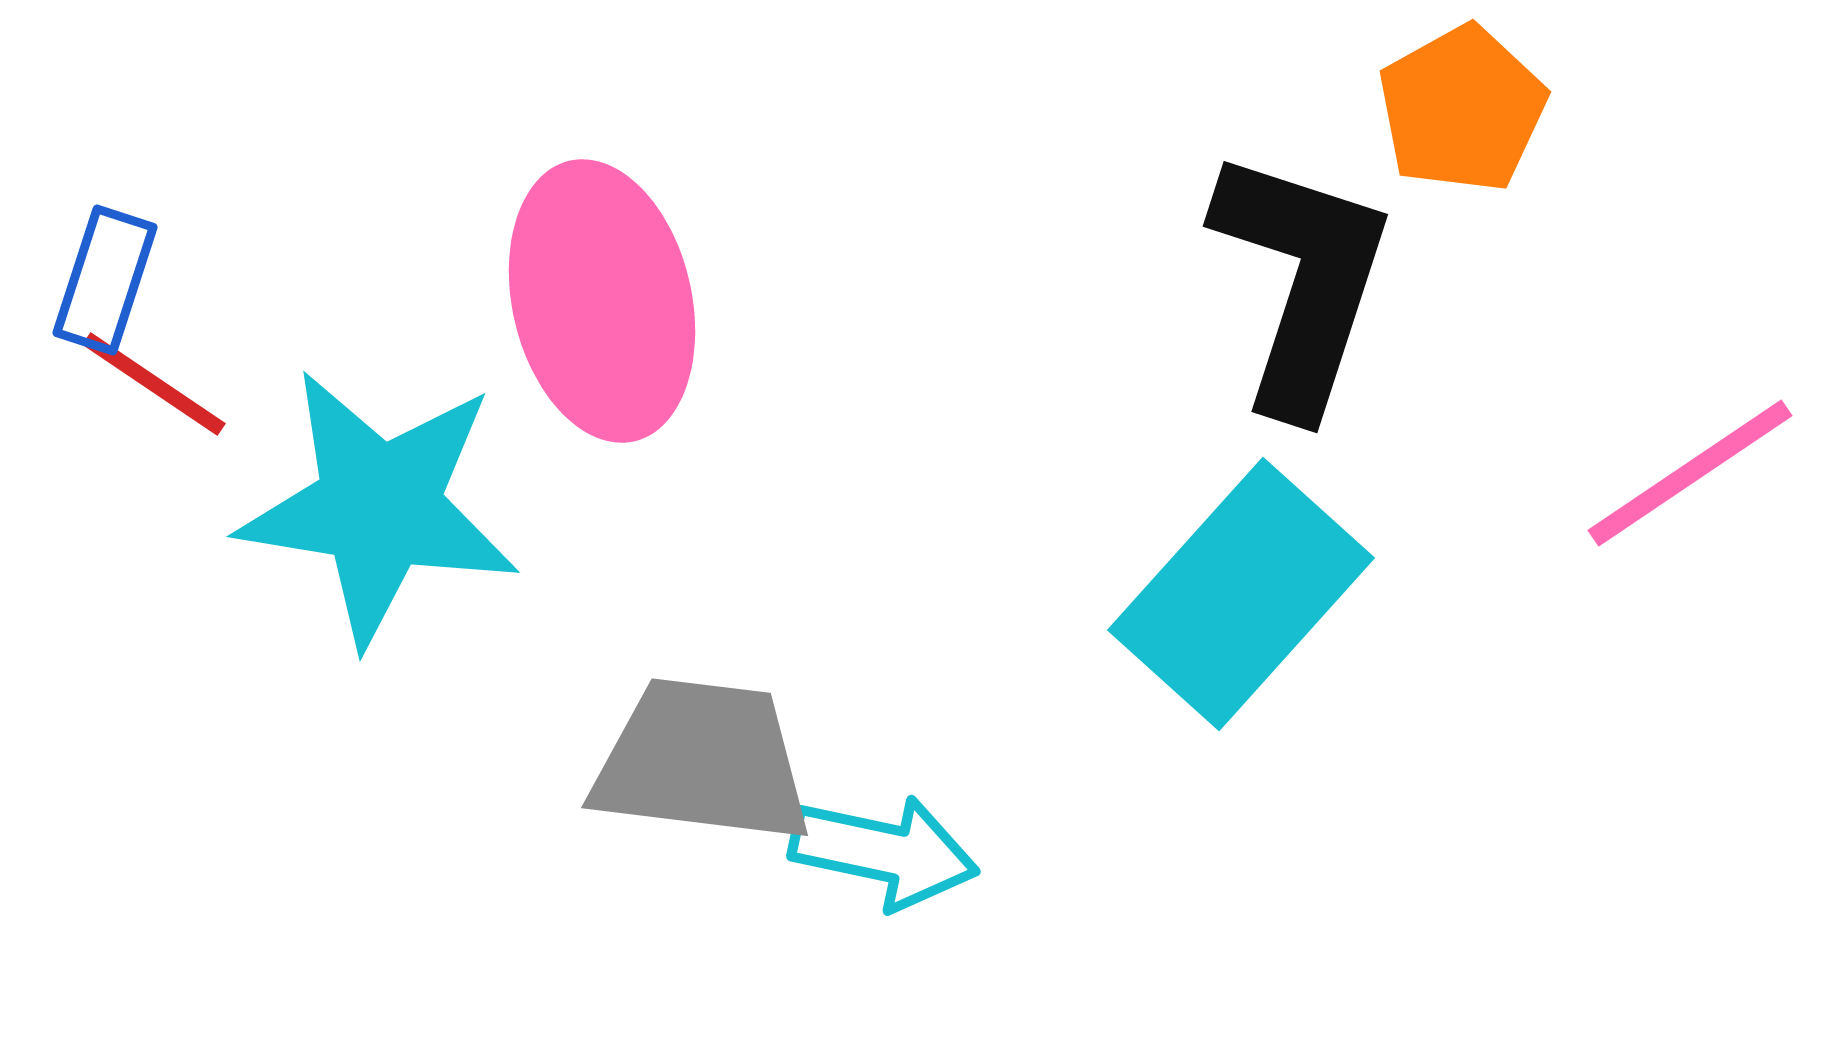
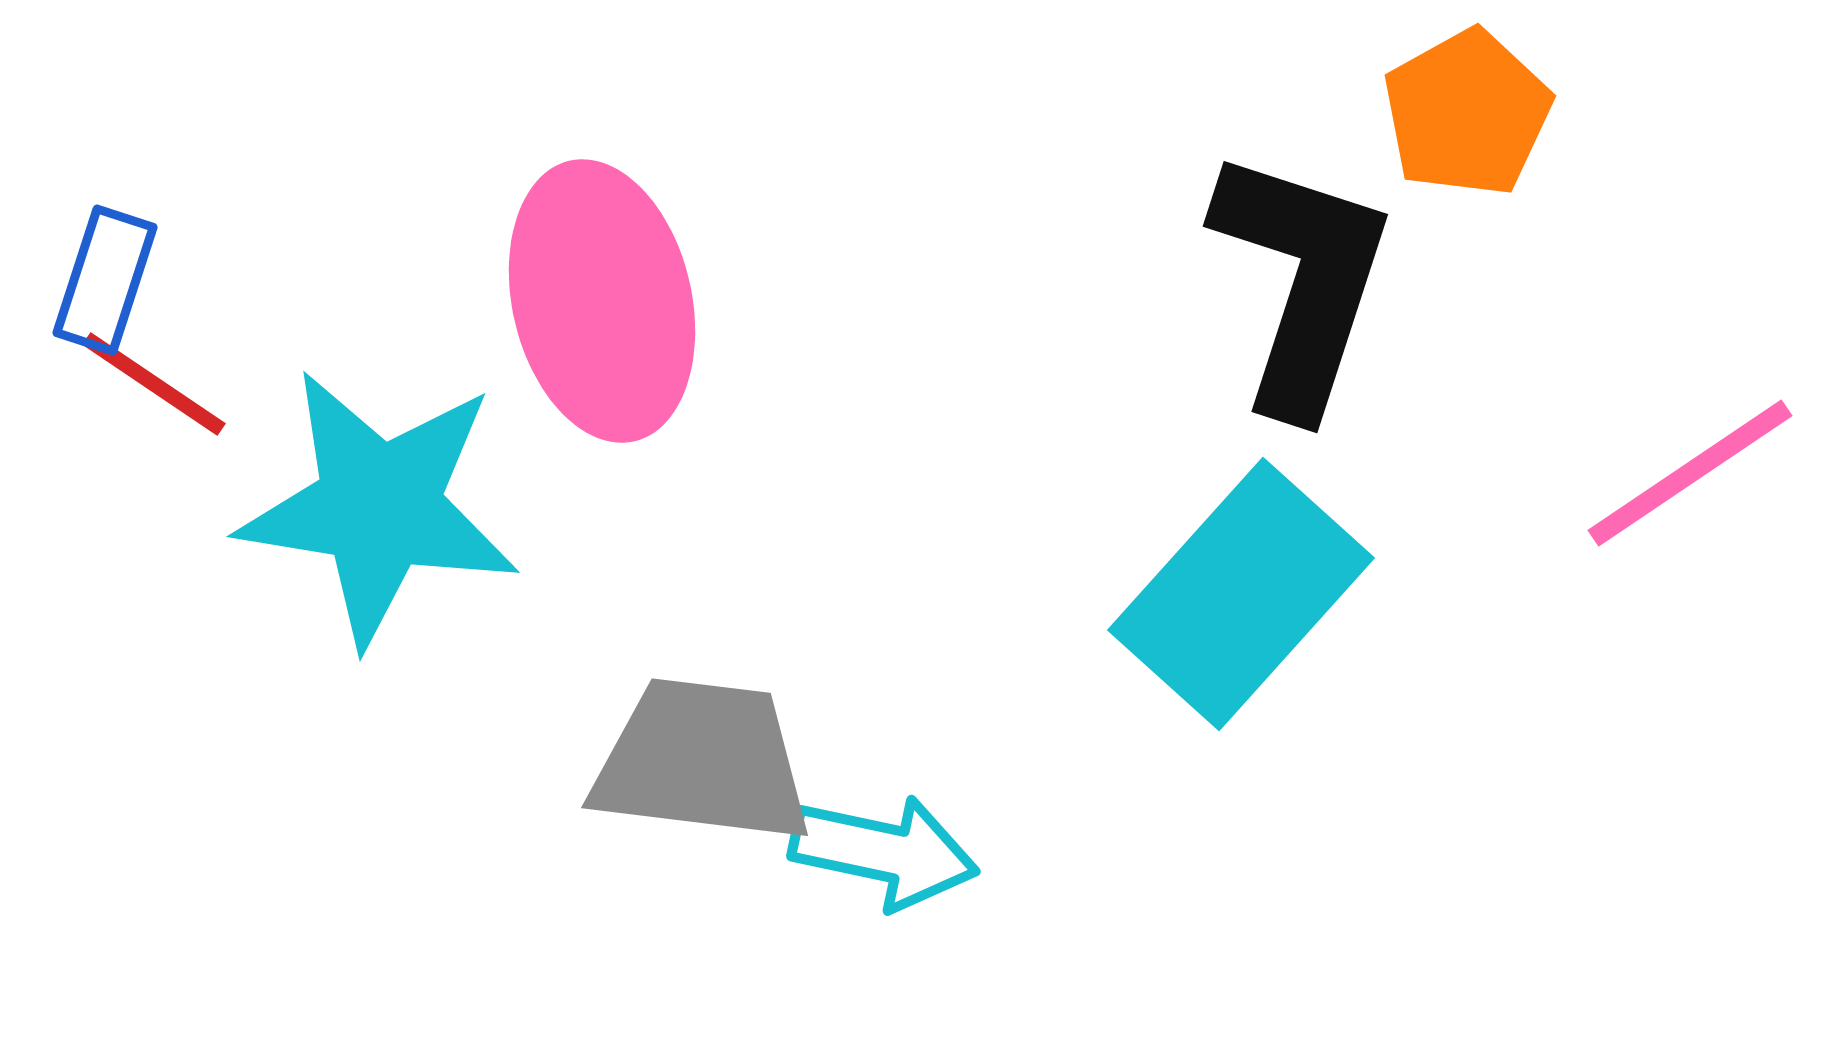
orange pentagon: moved 5 px right, 4 px down
